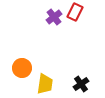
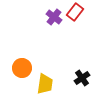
red rectangle: rotated 12 degrees clockwise
purple cross: rotated 14 degrees counterclockwise
black cross: moved 1 px right, 6 px up
